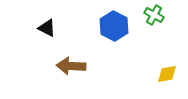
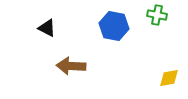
green cross: moved 3 px right; rotated 18 degrees counterclockwise
blue hexagon: rotated 16 degrees counterclockwise
yellow diamond: moved 2 px right, 4 px down
